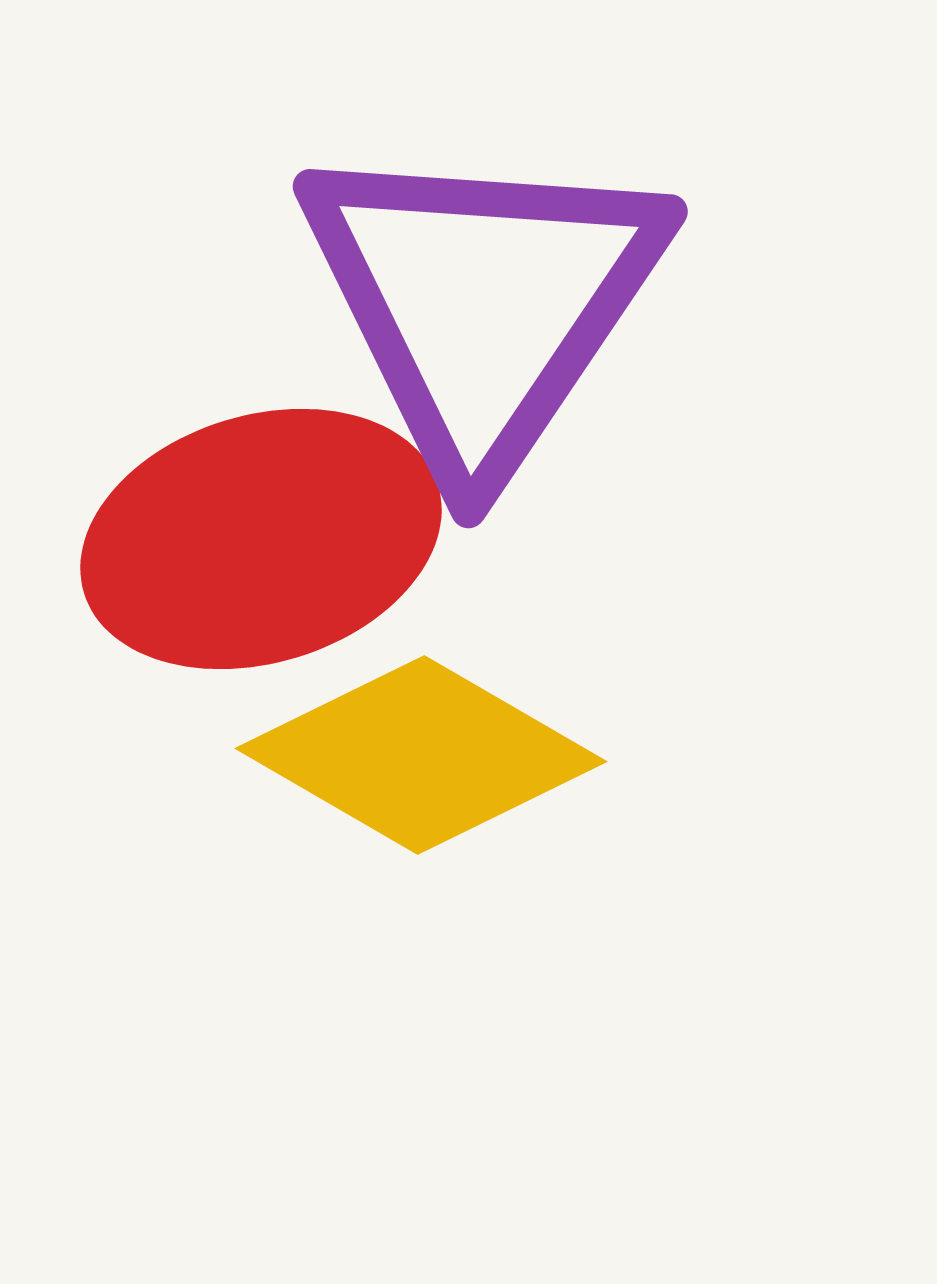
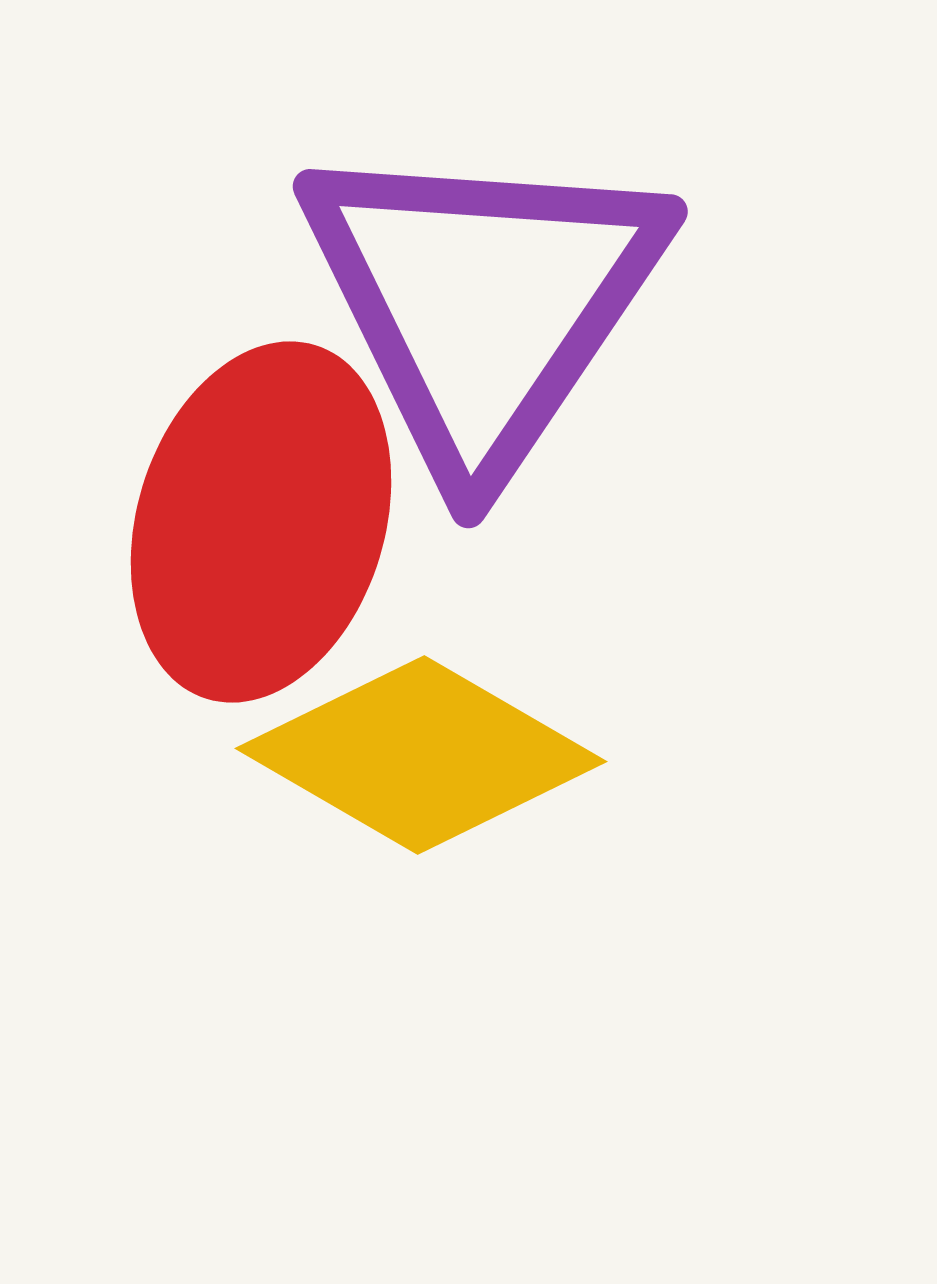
red ellipse: moved 17 px up; rotated 56 degrees counterclockwise
